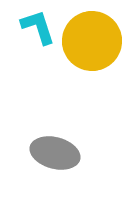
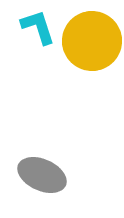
gray ellipse: moved 13 px left, 22 px down; rotated 9 degrees clockwise
